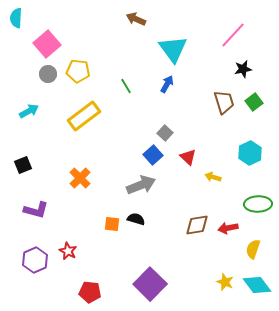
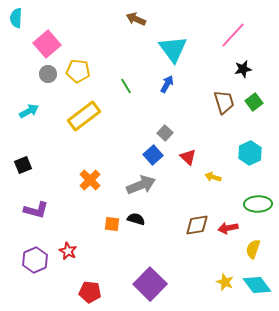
orange cross: moved 10 px right, 2 px down
